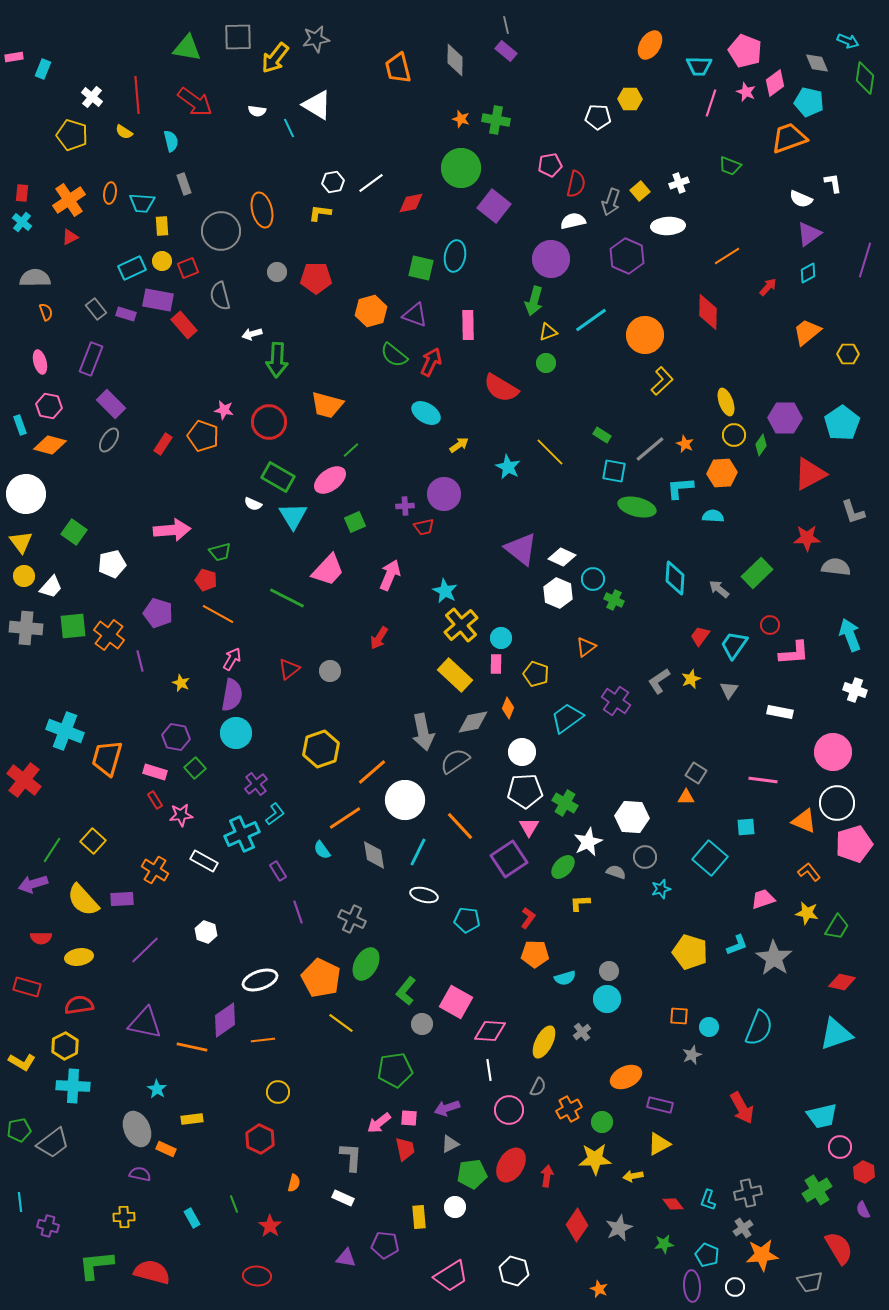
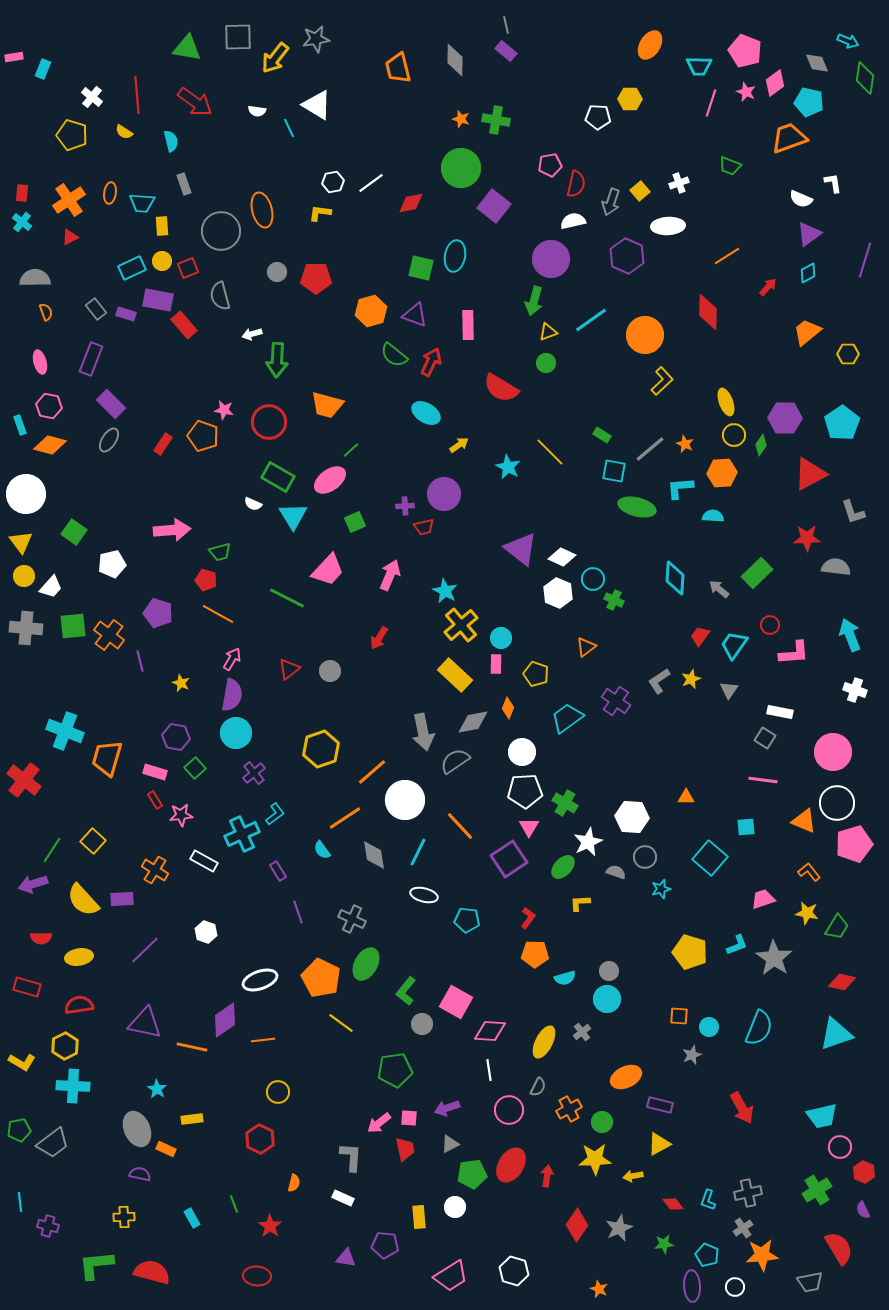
gray square at (696, 773): moved 69 px right, 35 px up
purple cross at (256, 784): moved 2 px left, 11 px up
